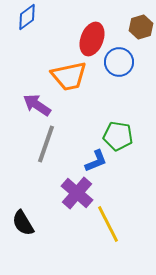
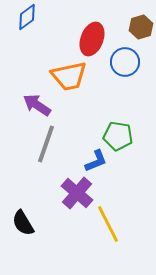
blue circle: moved 6 px right
